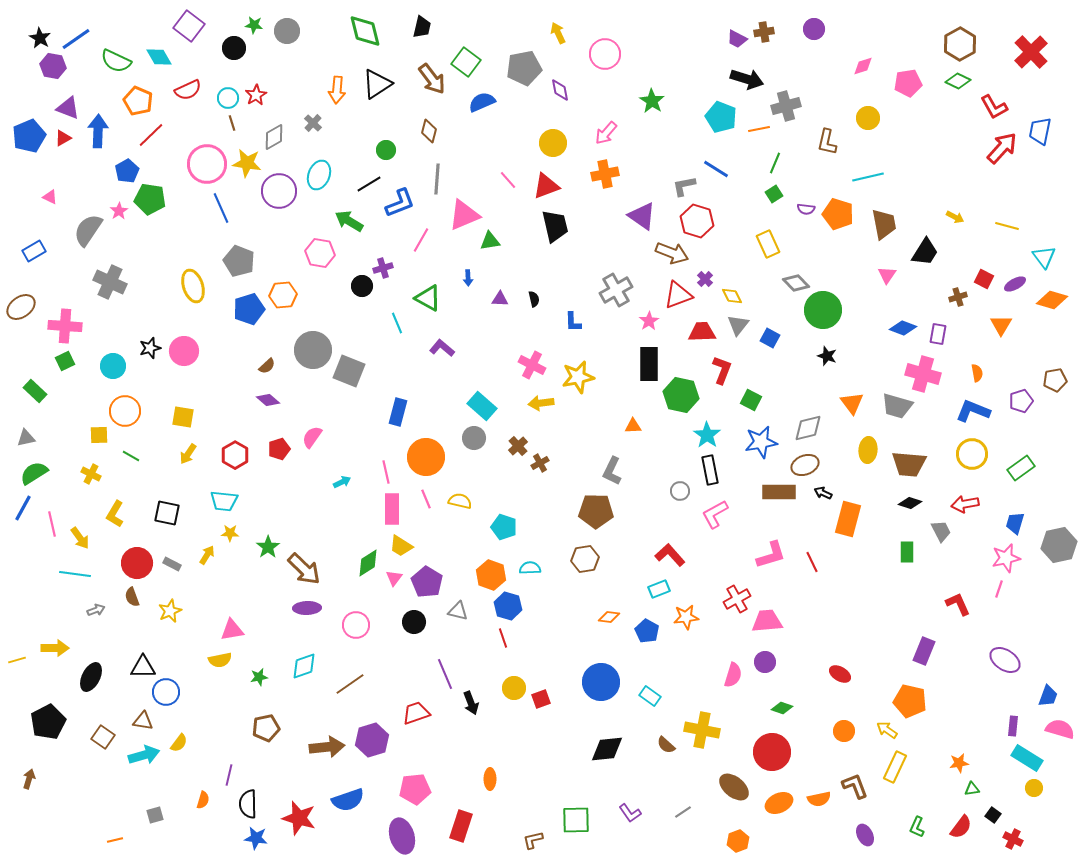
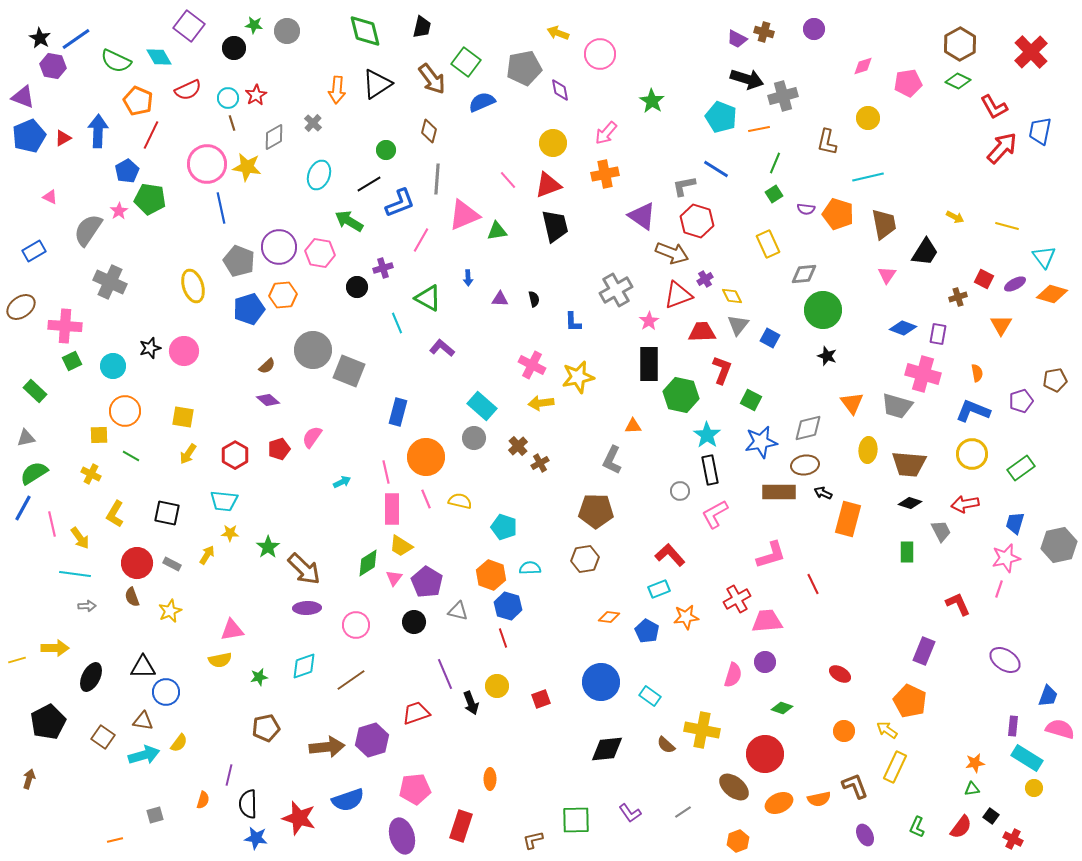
brown cross at (764, 32): rotated 24 degrees clockwise
yellow arrow at (558, 33): rotated 45 degrees counterclockwise
pink circle at (605, 54): moved 5 px left
gray cross at (786, 106): moved 3 px left, 10 px up
purple triangle at (68, 108): moved 45 px left, 11 px up
red line at (151, 135): rotated 20 degrees counterclockwise
yellow star at (247, 163): moved 4 px down
red triangle at (546, 186): moved 2 px right, 1 px up
purple circle at (279, 191): moved 56 px down
blue line at (221, 208): rotated 12 degrees clockwise
green triangle at (490, 241): moved 7 px right, 10 px up
purple cross at (705, 279): rotated 14 degrees clockwise
gray diamond at (796, 283): moved 8 px right, 9 px up; rotated 52 degrees counterclockwise
black circle at (362, 286): moved 5 px left, 1 px down
orange diamond at (1052, 300): moved 6 px up
green square at (65, 361): moved 7 px right
brown ellipse at (805, 465): rotated 12 degrees clockwise
gray L-shape at (612, 471): moved 11 px up
red line at (812, 562): moved 1 px right, 22 px down
gray arrow at (96, 610): moved 9 px left, 4 px up; rotated 18 degrees clockwise
brown line at (350, 684): moved 1 px right, 4 px up
yellow circle at (514, 688): moved 17 px left, 2 px up
orange pentagon at (910, 701): rotated 12 degrees clockwise
red circle at (772, 752): moved 7 px left, 2 px down
orange star at (959, 763): moved 16 px right
black square at (993, 815): moved 2 px left, 1 px down
